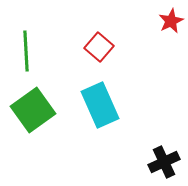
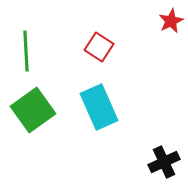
red square: rotated 8 degrees counterclockwise
cyan rectangle: moved 1 px left, 2 px down
